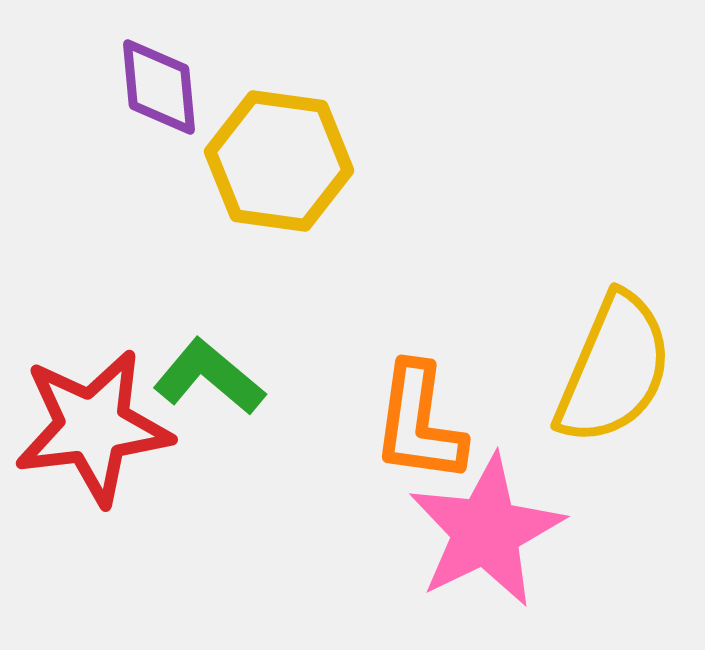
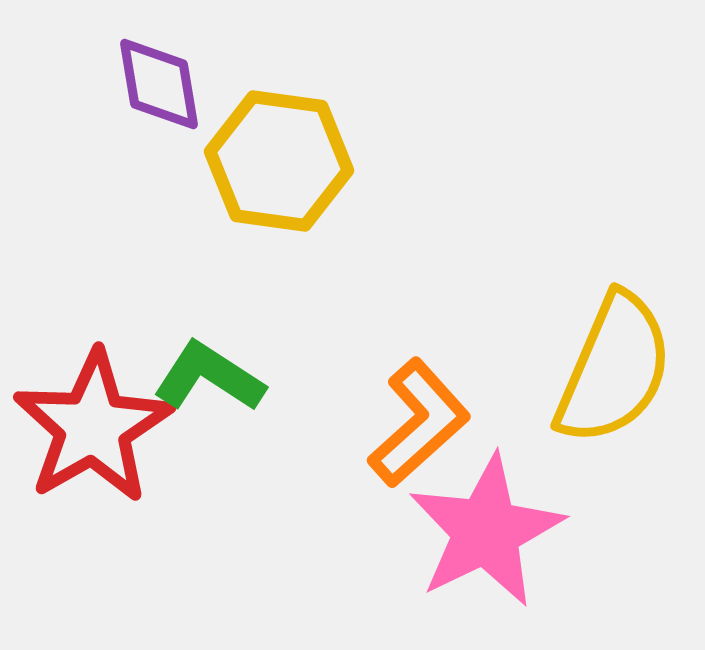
purple diamond: moved 3 px up; rotated 4 degrees counterclockwise
green L-shape: rotated 7 degrees counterclockwise
orange L-shape: rotated 140 degrees counterclockwise
red star: rotated 23 degrees counterclockwise
